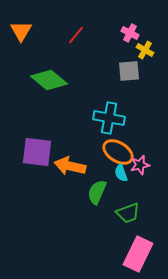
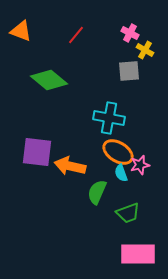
orange triangle: rotated 40 degrees counterclockwise
pink rectangle: rotated 64 degrees clockwise
